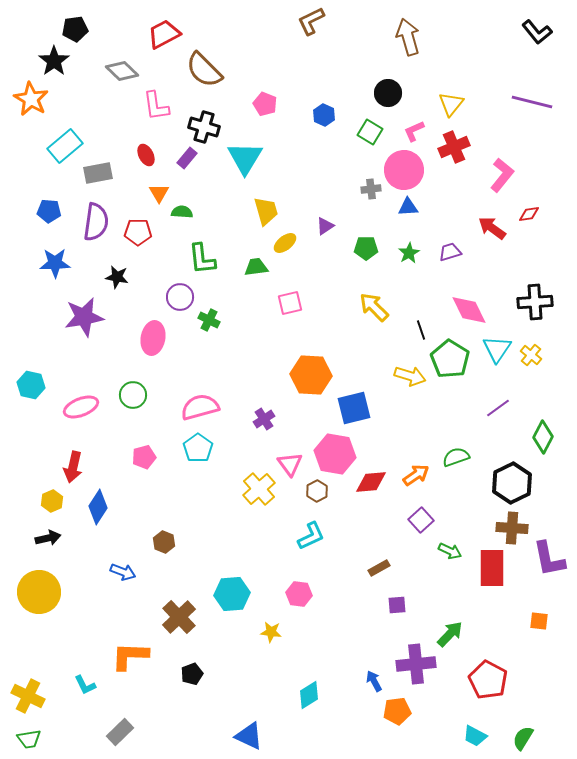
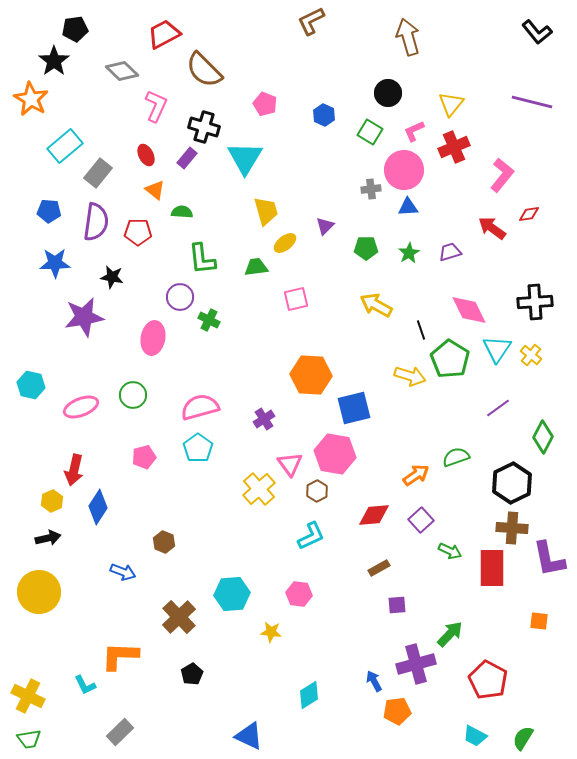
pink L-shape at (156, 106): rotated 148 degrees counterclockwise
gray rectangle at (98, 173): rotated 40 degrees counterclockwise
orange triangle at (159, 193): moved 4 px left, 3 px up; rotated 20 degrees counterclockwise
purple triangle at (325, 226): rotated 12 degrees counterclockwise
black star at (117, 277): moved 5 px left
pink square at (290, 303): moved 6 px right, 4 px up
yellow arrow at (374, 307): moved 2 px right, 2 px up; rotated 16 degrees counterclockwise
red arrow at (73, 467): moved 1 px right, 3 px down
red diamond at (371, 482): moved 3 px right, 33 px down
orange L-shape at (130, 656): moved 10 px left
purple cross at (416, 664): rotated 9 degrees counterclockwise
black pentagon at (192, 674): rotated 10 degrees counterclockwise
